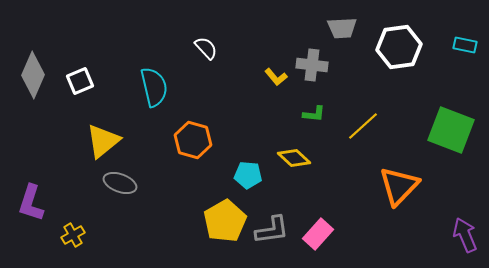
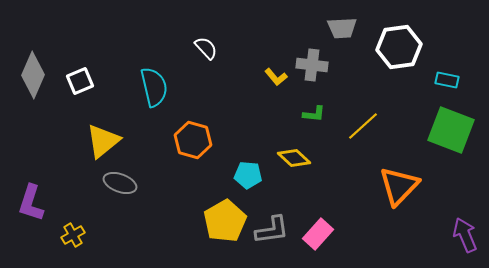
cyan rectangle: moved 18 px left, 35 px down
